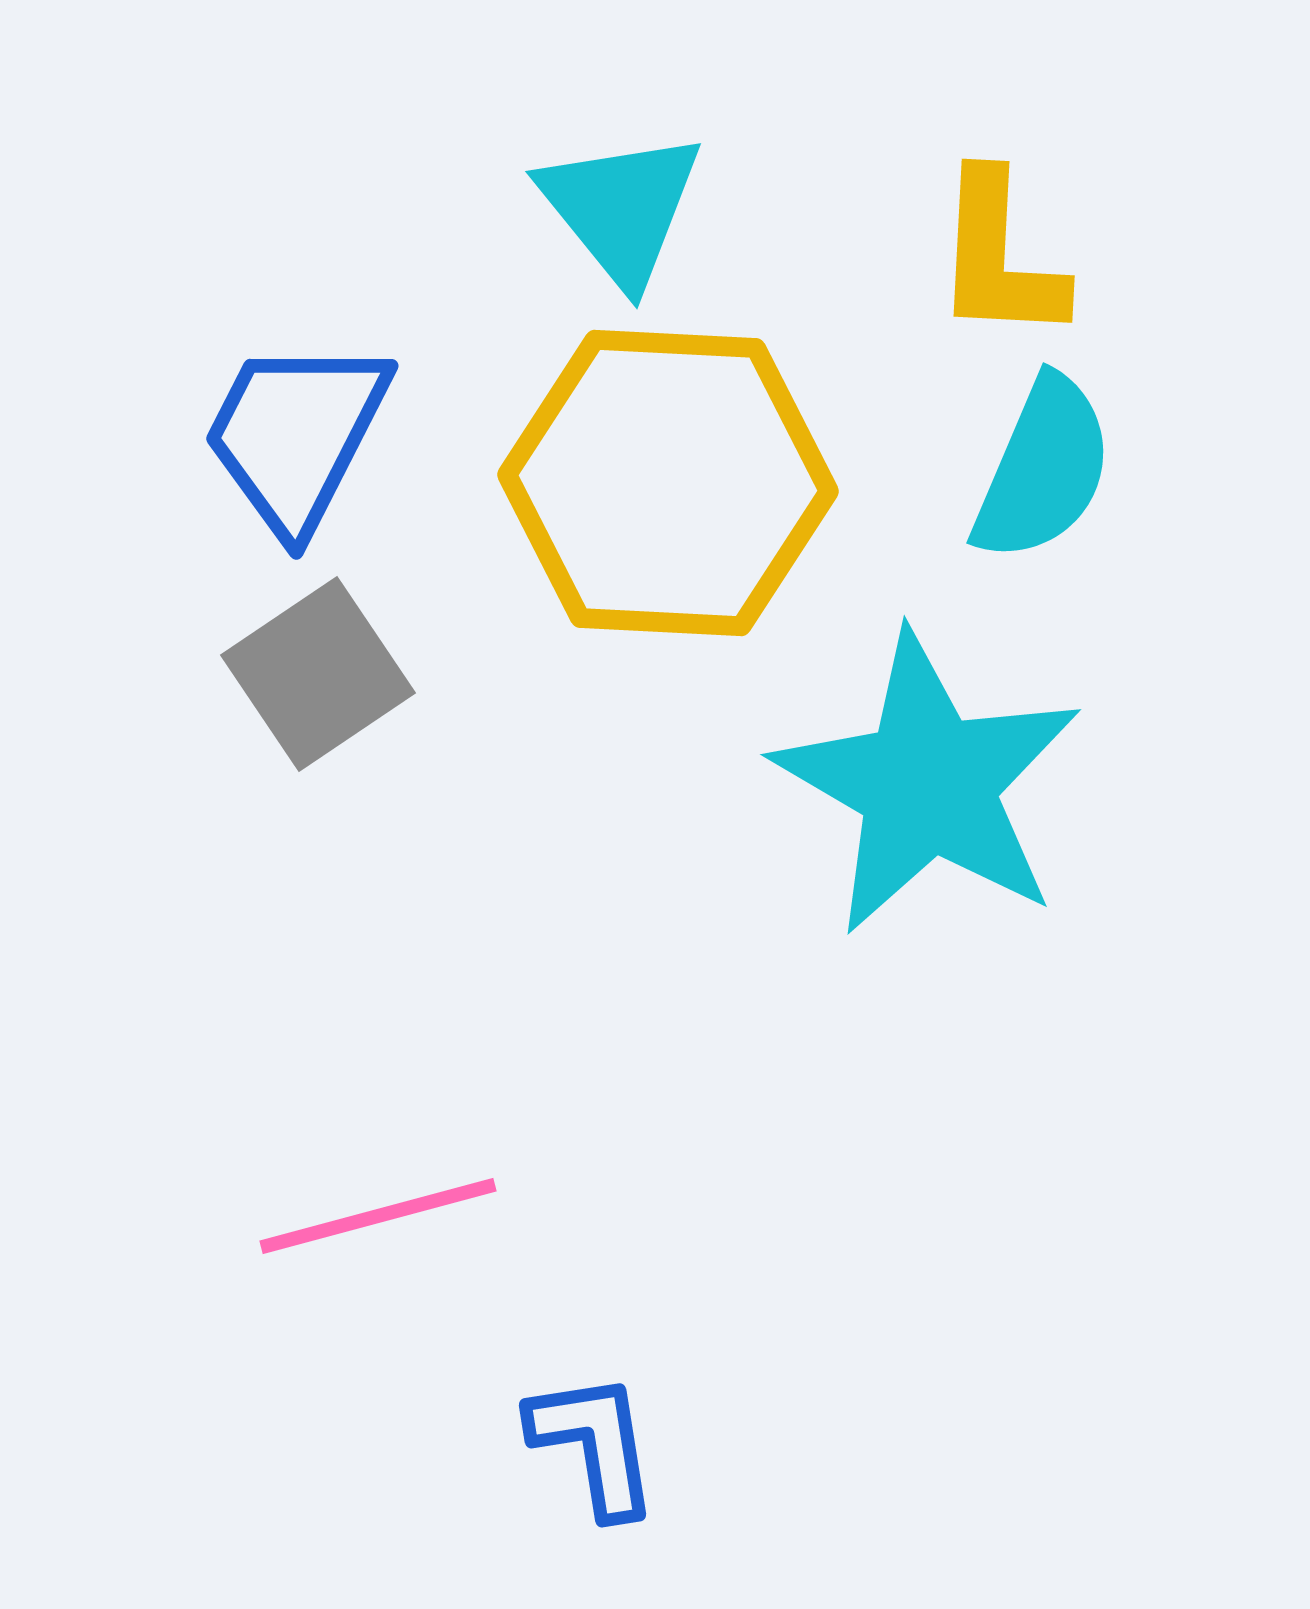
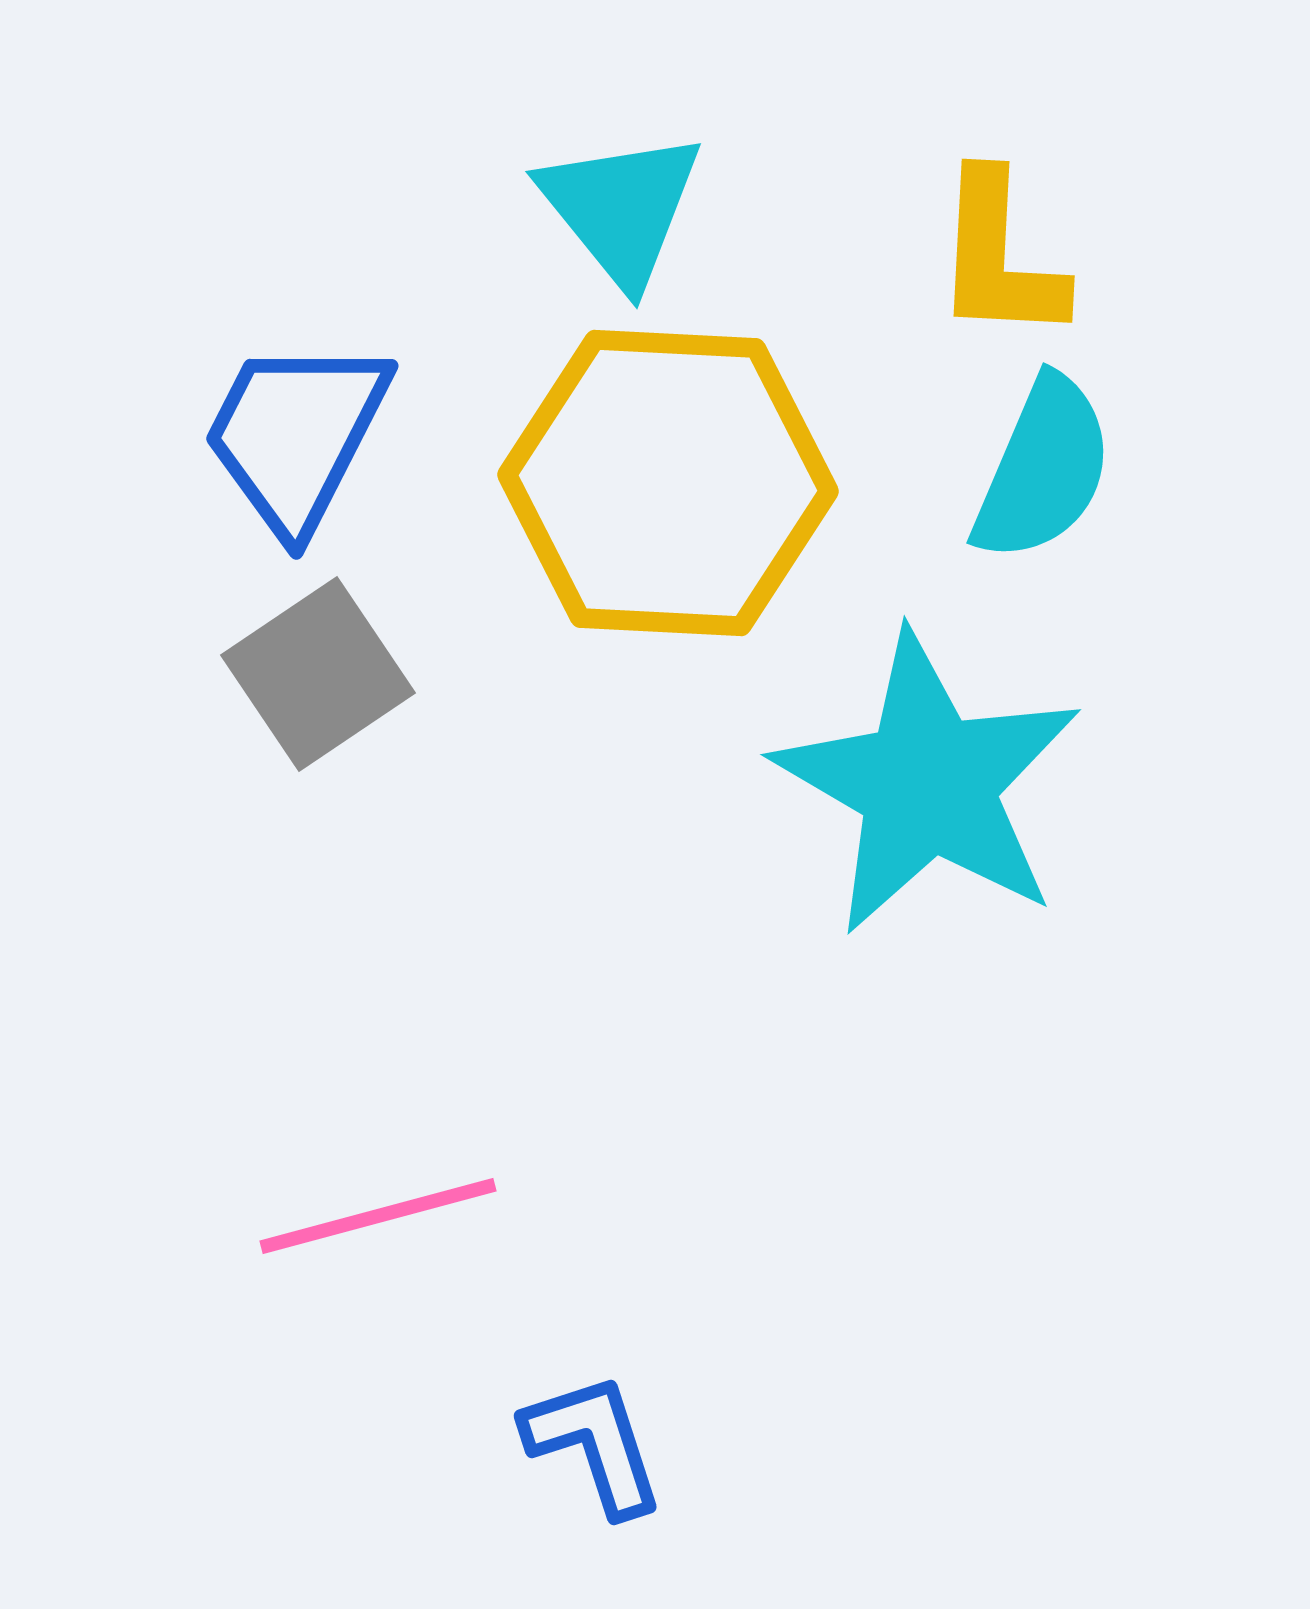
blue L-shape: rotated 9 degrees counterclockwise
